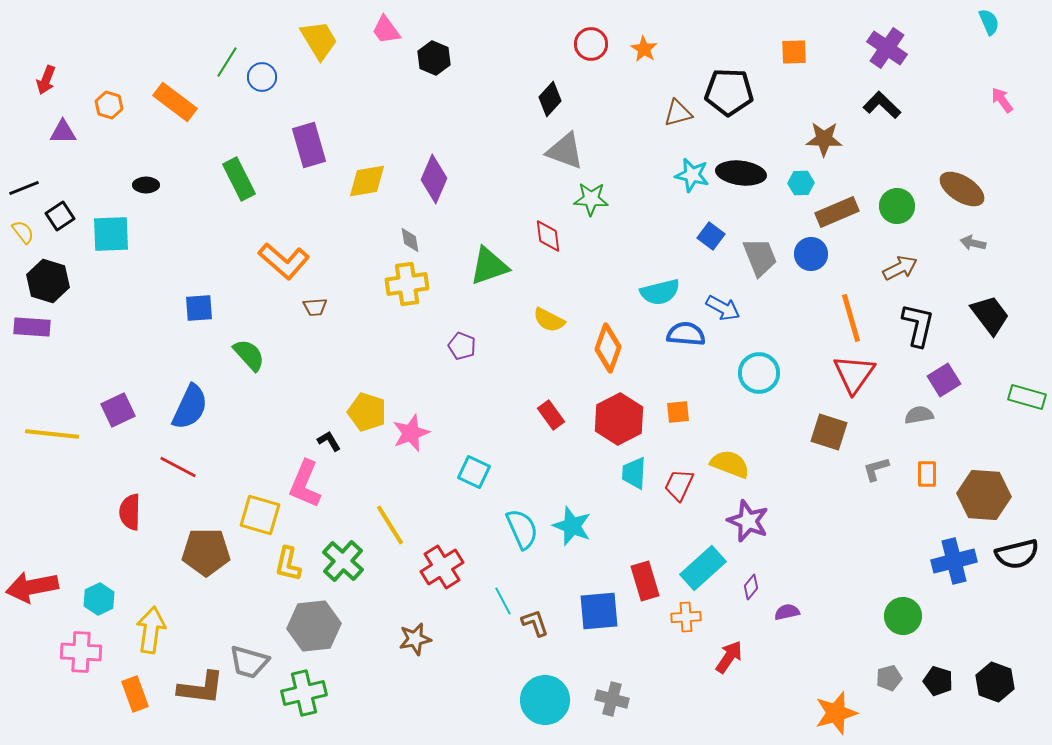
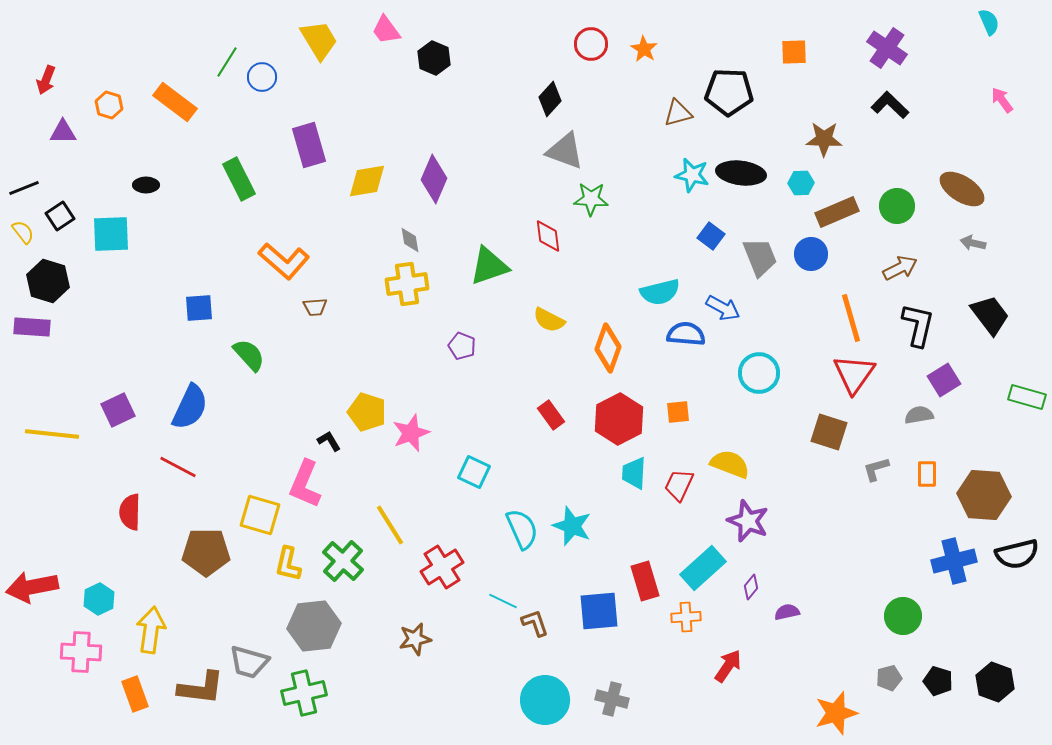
black L-shape at (882, 105): moved 8 px right
cyan line at (503, 601): rotated 36 degrees counterclockwise
red arrow at (729, 657): moved 1 px left, 9 px down
